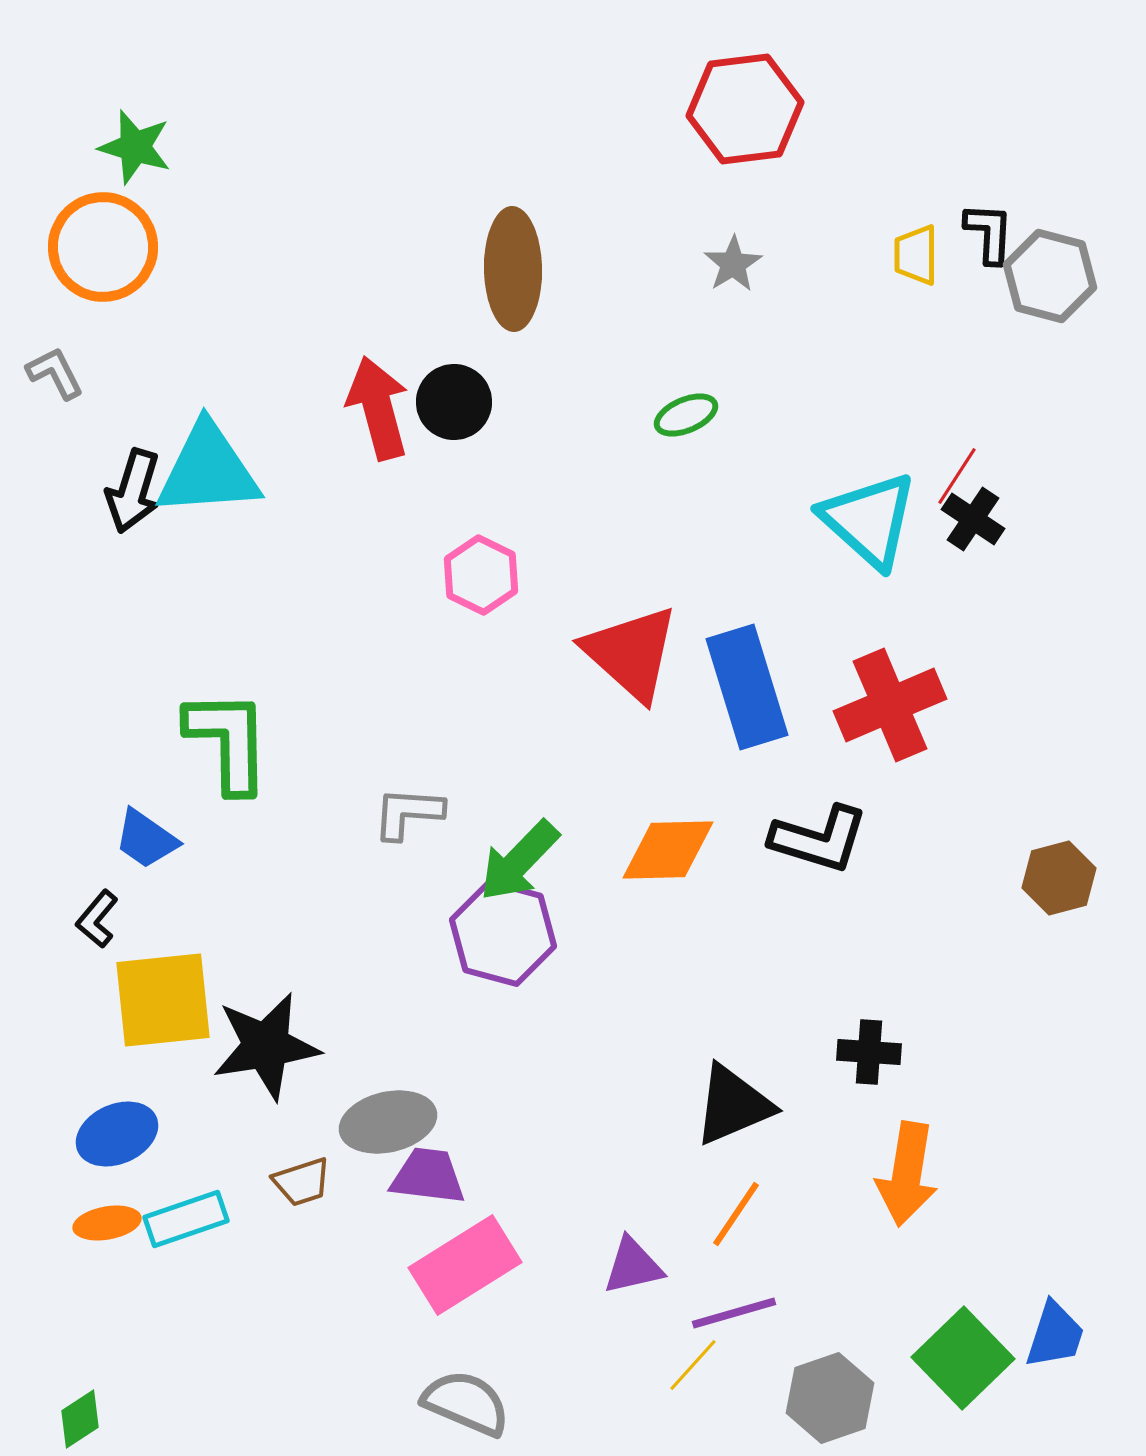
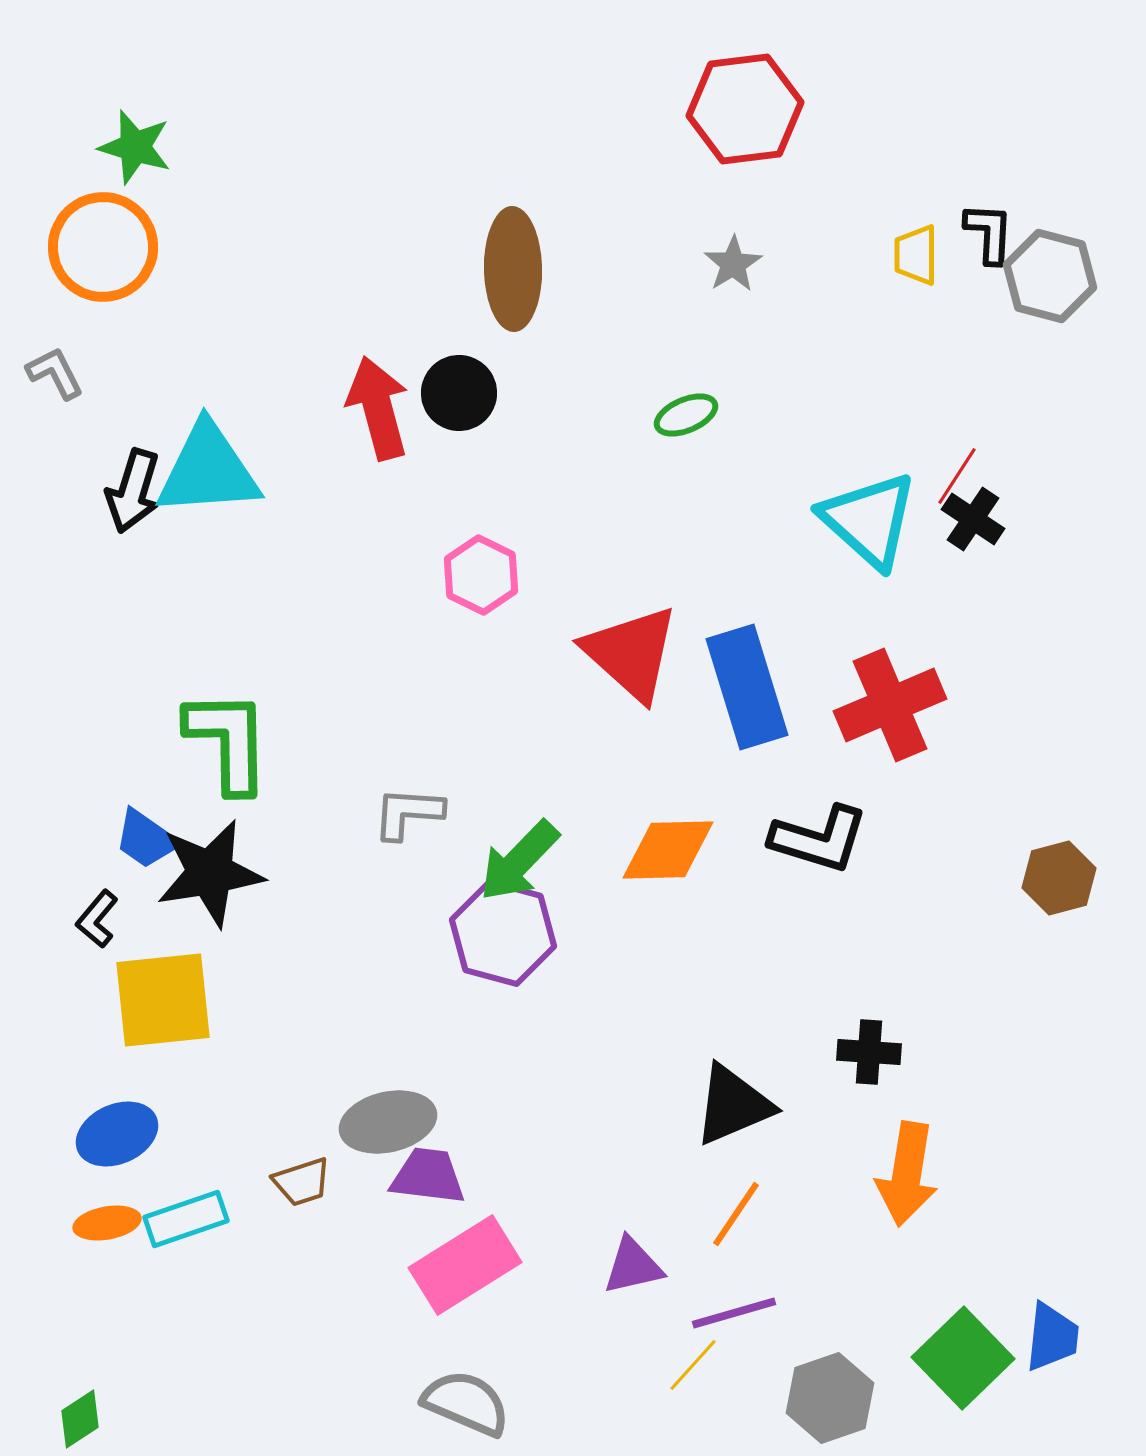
black circle at (454, 402): moved 5 px right, 9 px up
black star at (266, 1046): moved 56 px left, 173 px up
blue trapezoid at (1055, 1335): moved 3 px left, 2 px down; rotated 12 degrees counterclockwise
